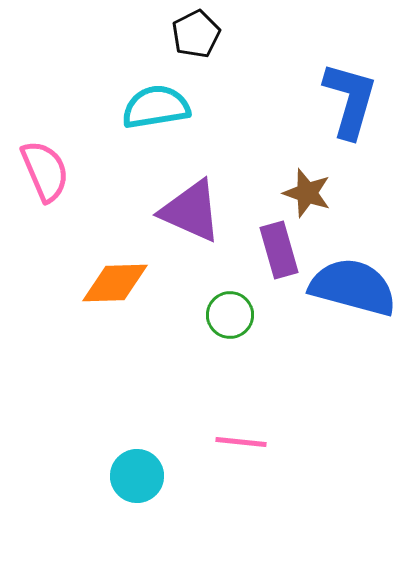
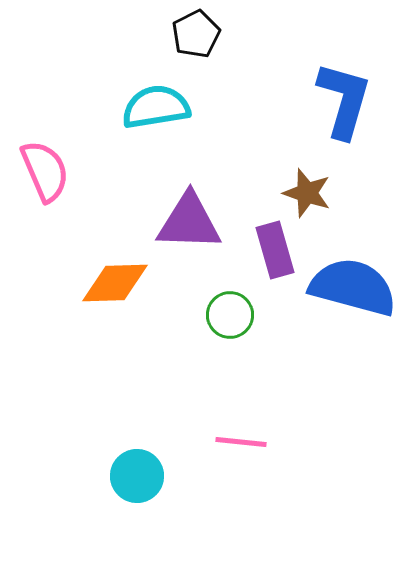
blue L-shape: moved 6 px left
purple triangle: moved 2 px left, 11 px down; rotated 22 degrees counterclockwise
purple rectangle: moved 4 px left
